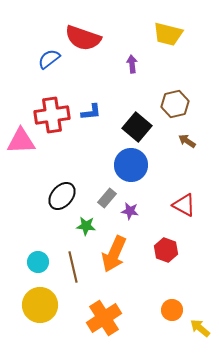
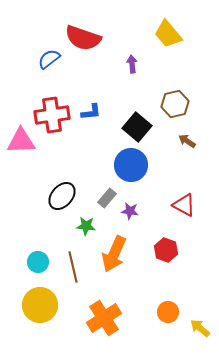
yellow trapezoid: rotated 36 degrees clockwise
orange circle: moved 4 px left, 2 px down
